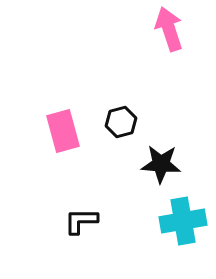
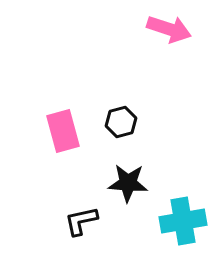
pink arrow: rotated 126 degrees clockwise
black star: moved 33 px left, 19 px down
black L-shape: rotated 12 degrees counterclockwise
